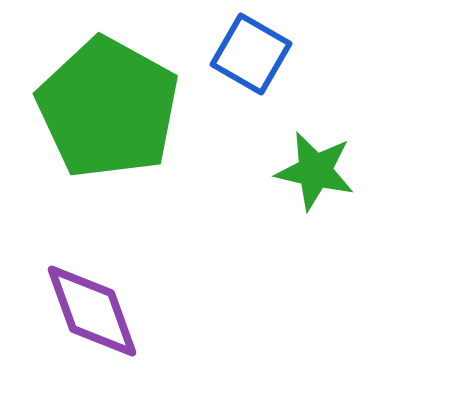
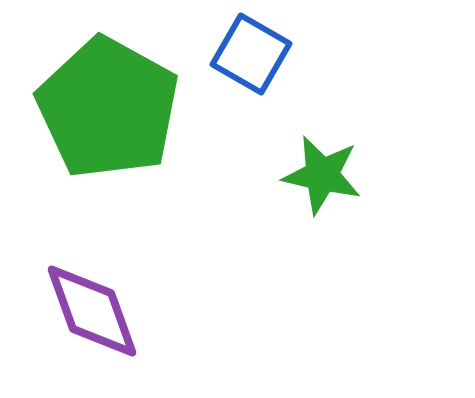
green star: moved 7 px right, 4 px down
